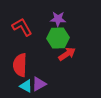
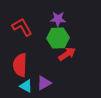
purple triangle: moved 5 px right, 1 px up
